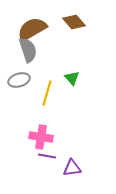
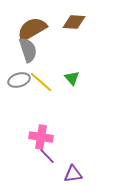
brown diamond: rotated 45 degrees counterclockwise
yellow line: moved 6 px left, 11 px up; rotated 65 degrees counterclockwise
purple line: rotated 36 degrees clockwise
purple triangle: moved 1 px right, 6 px down
